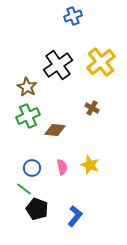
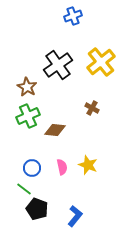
yellow star: moved 2 px left
